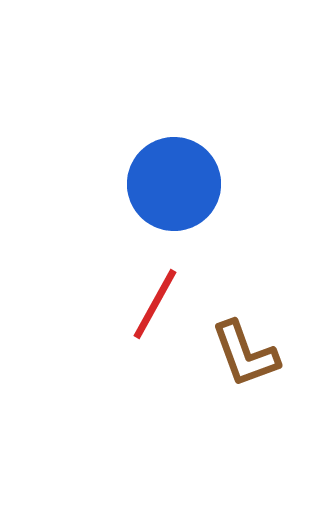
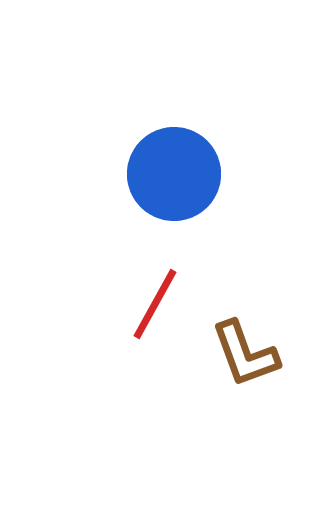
blue circle: moved 10 px up
